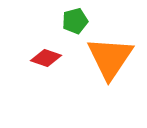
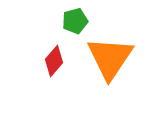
red diamond: moved 8 px right, 3 px down; rotated 68 degrees counterclockwise
